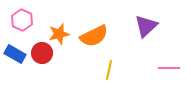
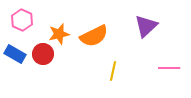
red circle: moved 1 px right, 1 px down
yellow line: moved 4 px right, 1 px down
